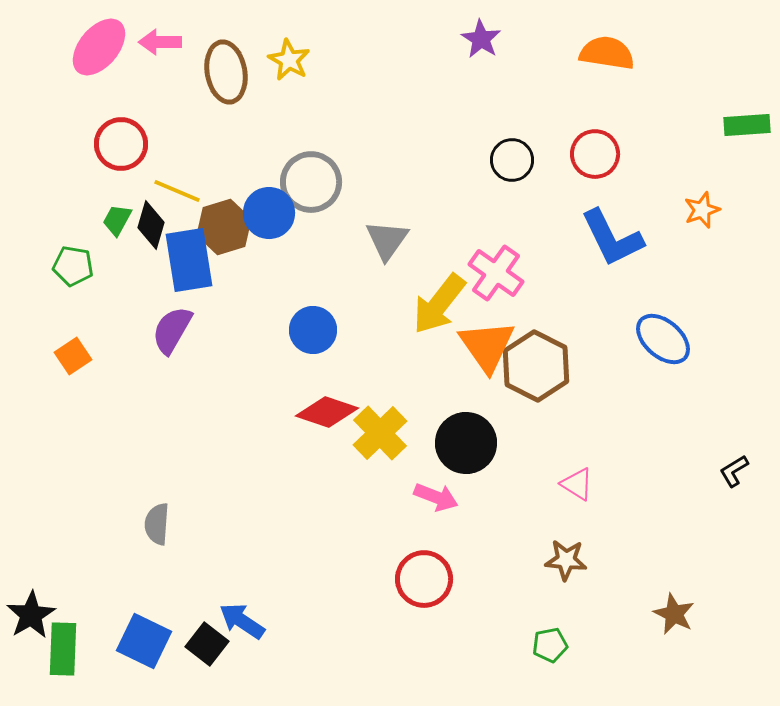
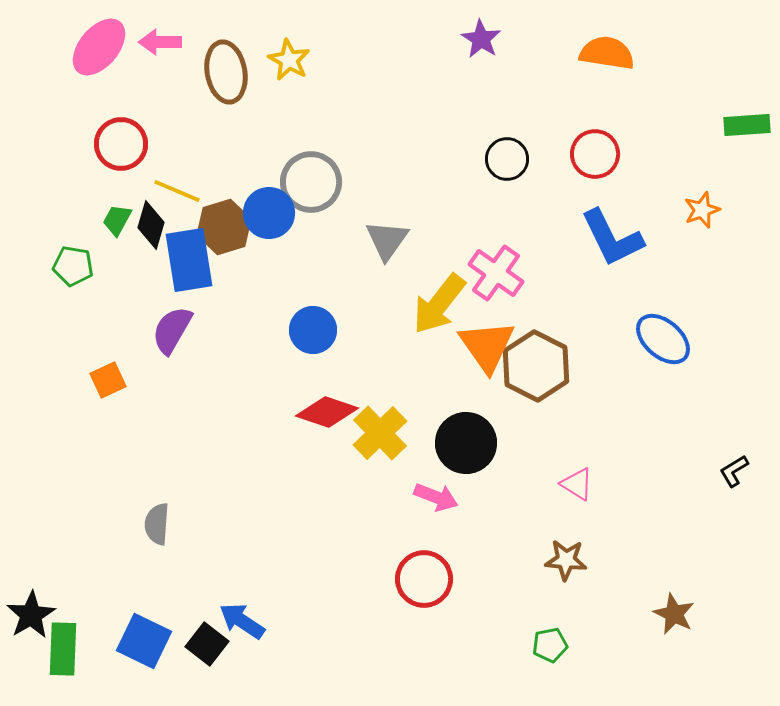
black circle at (512, 160): moved 5 px left, 1 px up
orange square at (73, 356): moved 35 px right, 24 px down; rotated 9 degrees clockwise
